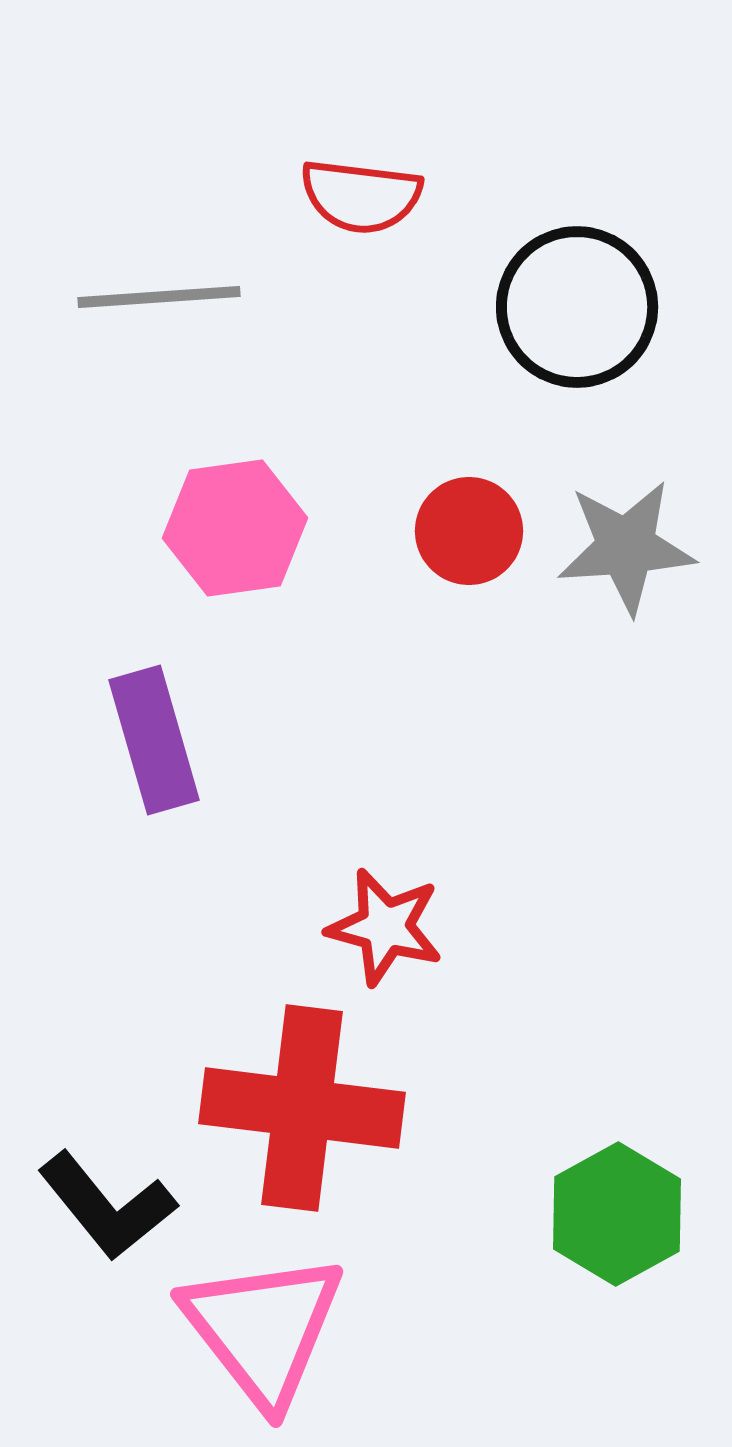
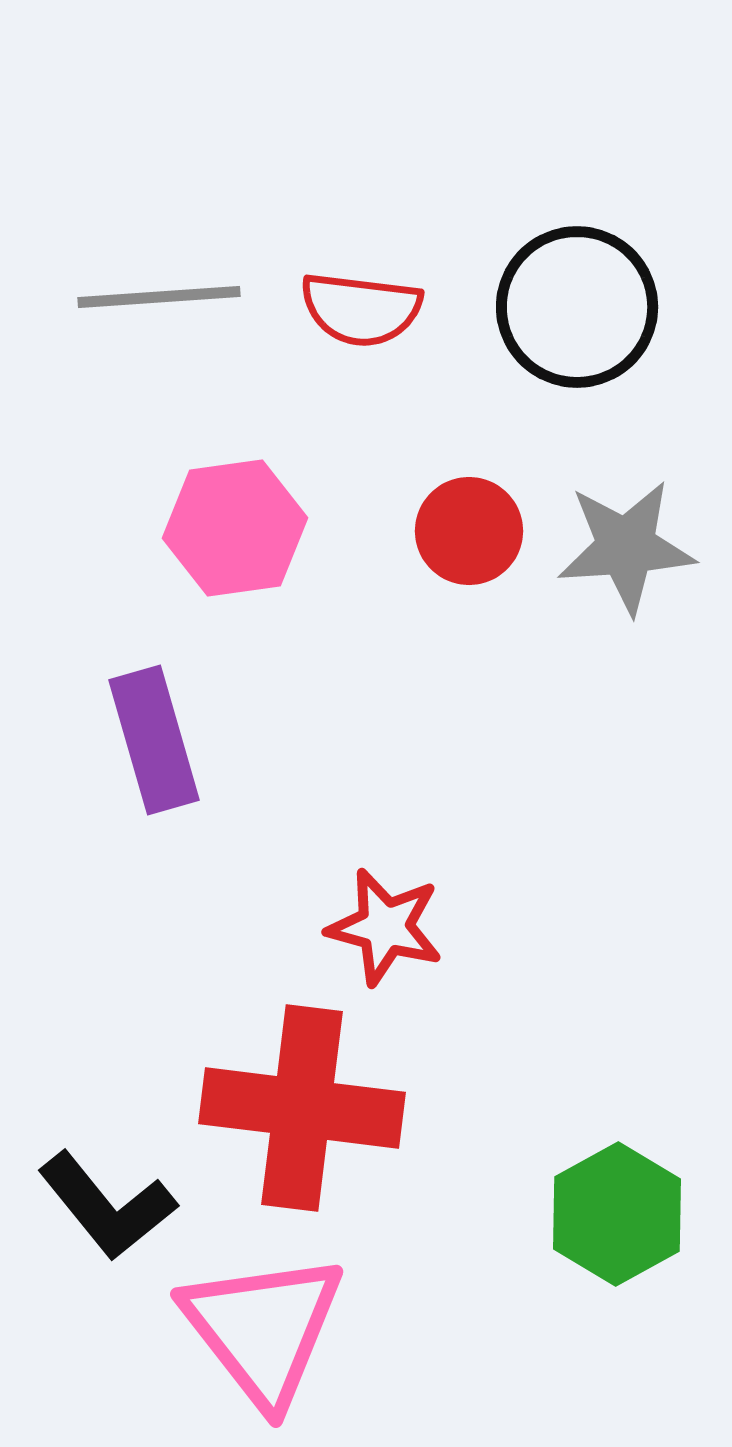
red semicircle: moved 113 px down
